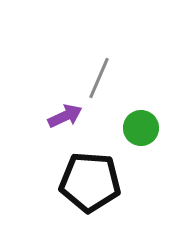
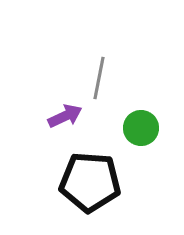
gray line: rotated 12 degrees counterclockwise
